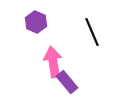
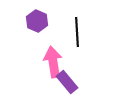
purple hexagon: moved 1 px right, 1 px up
black line: moved 15 px left; rotated 20 degrees clockwise
